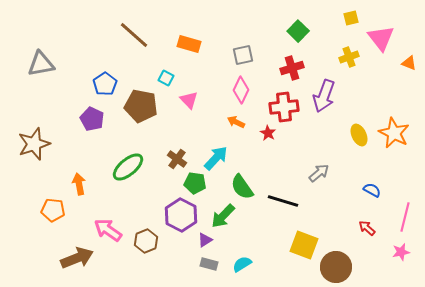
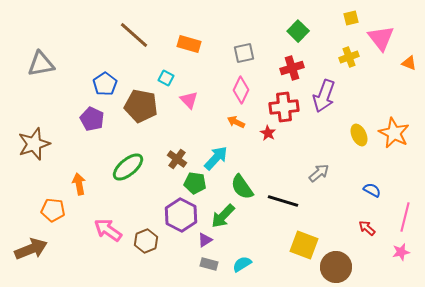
gray square at (243, 55): moved 1 px right, 2 px up
brown arrow at (77, 258): moved 46 px left, 9 px up
